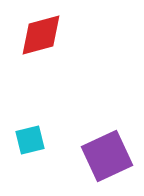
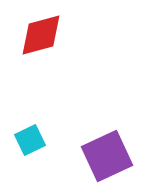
cyan square: rotated 12 degrees counterclockwise
